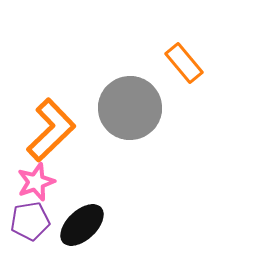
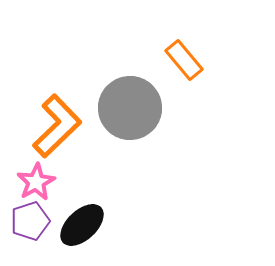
orange rectangle: moved 3 px up
orange L-shape: moved 6 px right, 4 px up
pink star: rotated 9 degrees counterclockwise
purple pentagon: rotated 9 degrees counterclockwise
